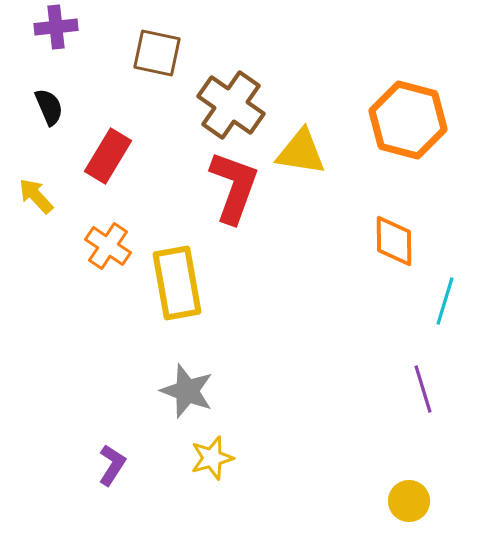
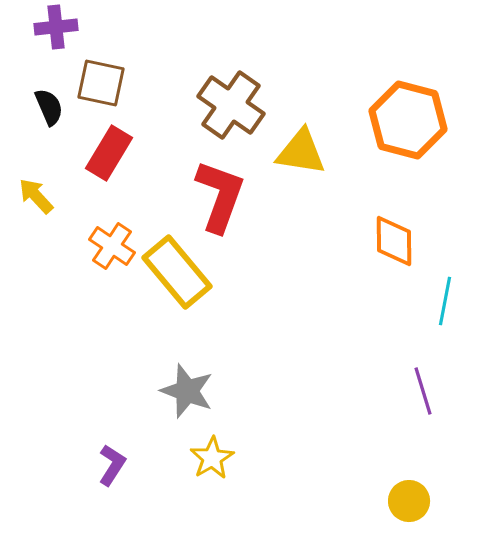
brown square: moved 56 px left, 30 px down
red rectangle: moved 1 px right, 3 px up
red L-shape: moved 14 px left, 9 px down
orange cross: moved 4 px right
yellow rectangle: moved 11 px up; rotated 30 degrees counterclockwise
cyan line: rotated 6 degrees counterclockwise
purple line: moved 2 px down
yellow star: rotated 15 degrees counterclockwise
